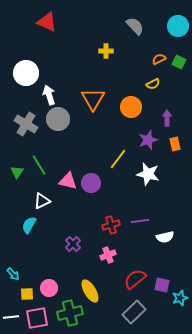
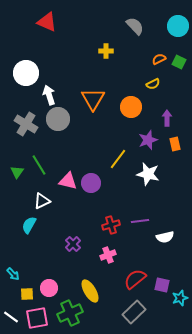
green cross: rotated 10 degrees counterclockwise
white line: rotated 42 degrees clockwise
